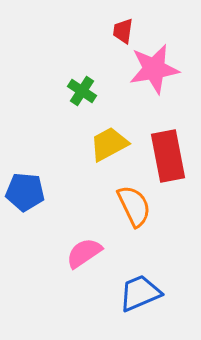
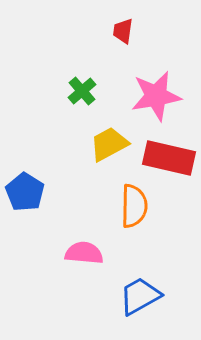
pink star: moved 2 px right, 27 px down
green cross: rotated 16 degrees clockwise
red rectangle: moved 1 px right, 2 px down; rotated 66 degrees counterclockwise
blue pentagon: rotated 27 degrees clockwise
orange semicircle: rotated 27 degrees clockwise
pink semicircle: rotated 39 degrees clockwise
blue trapezoid: moved 3 px down; rotated 6 degrees counterclockwise
